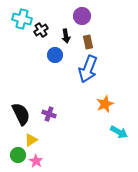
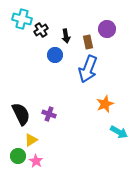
purple circle: moved 25 px right, 13 px down
green circle: moved 1 px down
